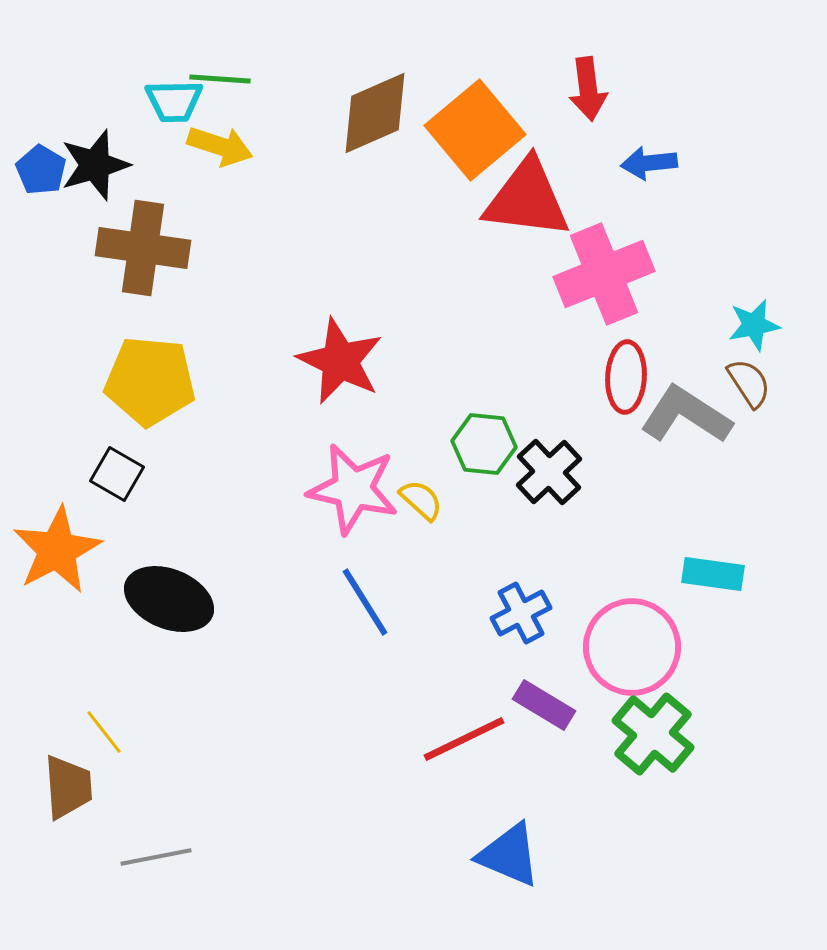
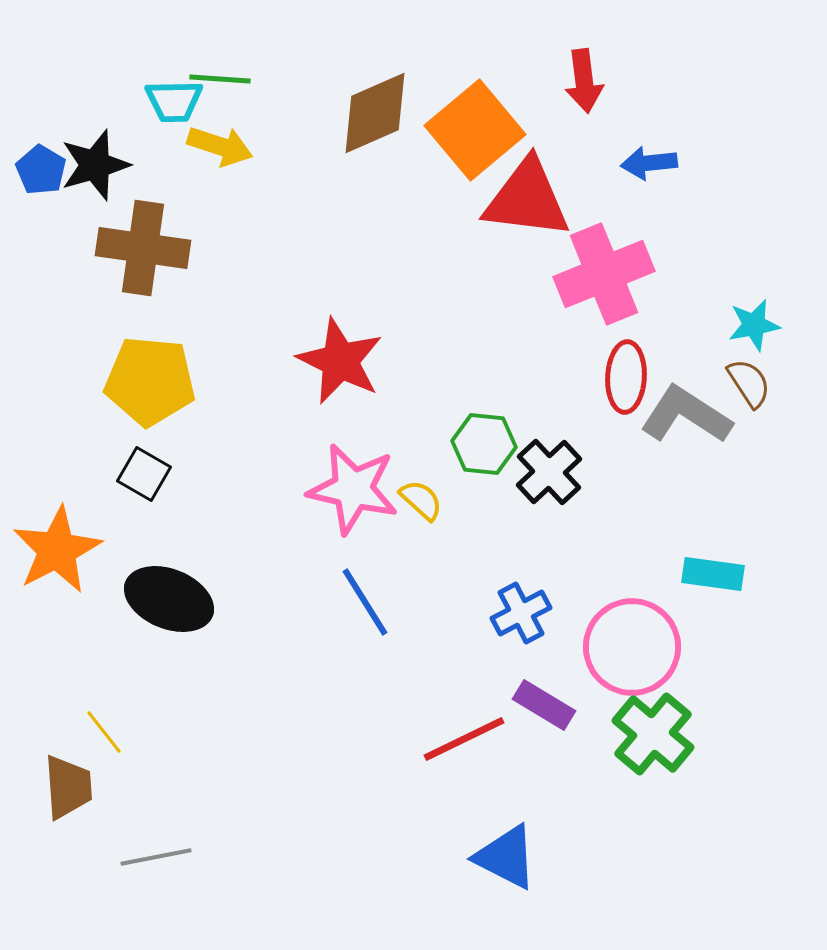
red arrow: moved 4 px left, 8 px up
black square: moved 27 px right
blue triangle: moved 3 px left, 2 px down; rotated 4 degrees clockwise
